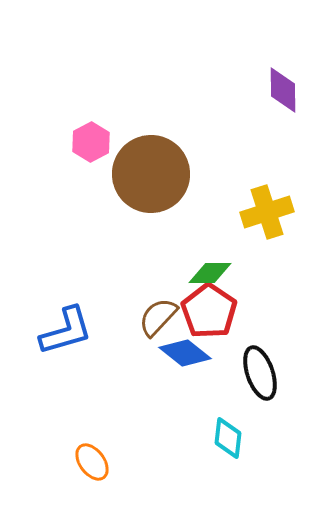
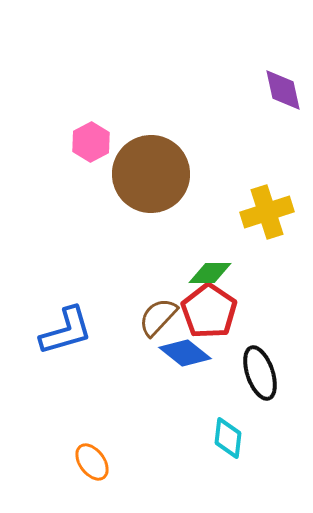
purple diamond: rotated 12 degrees counterclockwise
